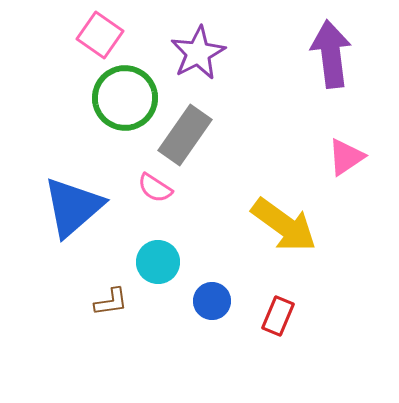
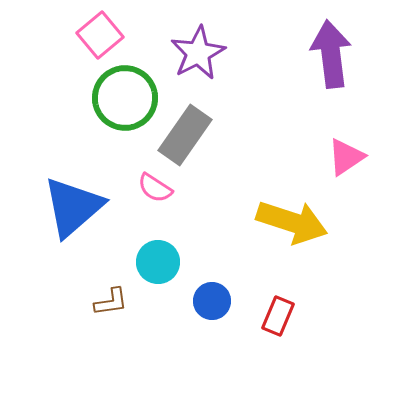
pink square: rotated 15 degrees clockwise
yellow arrow: moved 8 px right, 3 px up; rotated 18 degrees counterclockwise
